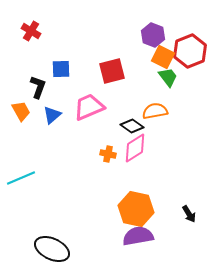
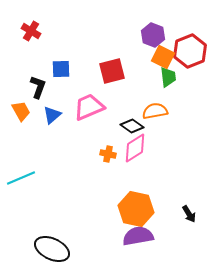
green trapezoid: rotated 30 degrees clockwise
